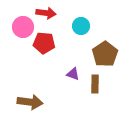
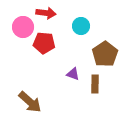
brown arrow: rotated 35 degrees clockwise
